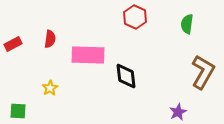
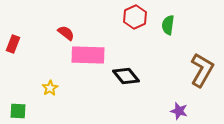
red hexagon: rotated 10 degrees clockwise
green semicircle: moved 19 px left, 1 px down
red semicircle: moved 16 px right, 6 px up; rotated 60 degrees counterclockwise
red rectangle: rotated 42 degrees counterclockwise
brown L-shape: moved 1 px left, 2 px up
black diamond: rotated 32 degrees counterclockwise
purple star: moved 1 px right, 1 px up; rotated 30 degrees counterclockwise
